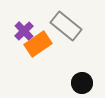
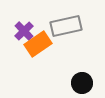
gray rectangle: rotated 52 degrees counterclockwise
